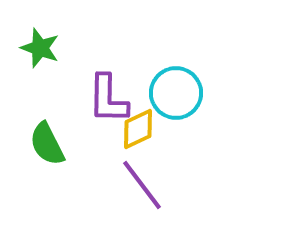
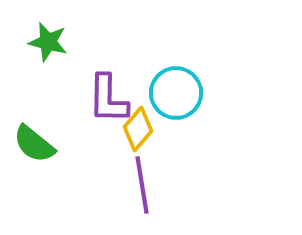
green star: moved 8 px right, 6 px up; rotated 6 degrees counterclockwise
yellow diamond: rotated 24 degrees counterclockwise
green semicircle: moved 13 px left; rotated 24 degrees counterclockwise
purple line: rotated 28 degrees clockwise
